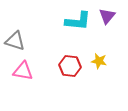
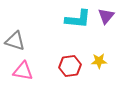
purple triangle: moved 1 px left
cyan L-shape: moved 2 px up
yellow star: rotated 14 degrees counterclockwise
red hexagon: rotated 15 degrees counterclockwise
